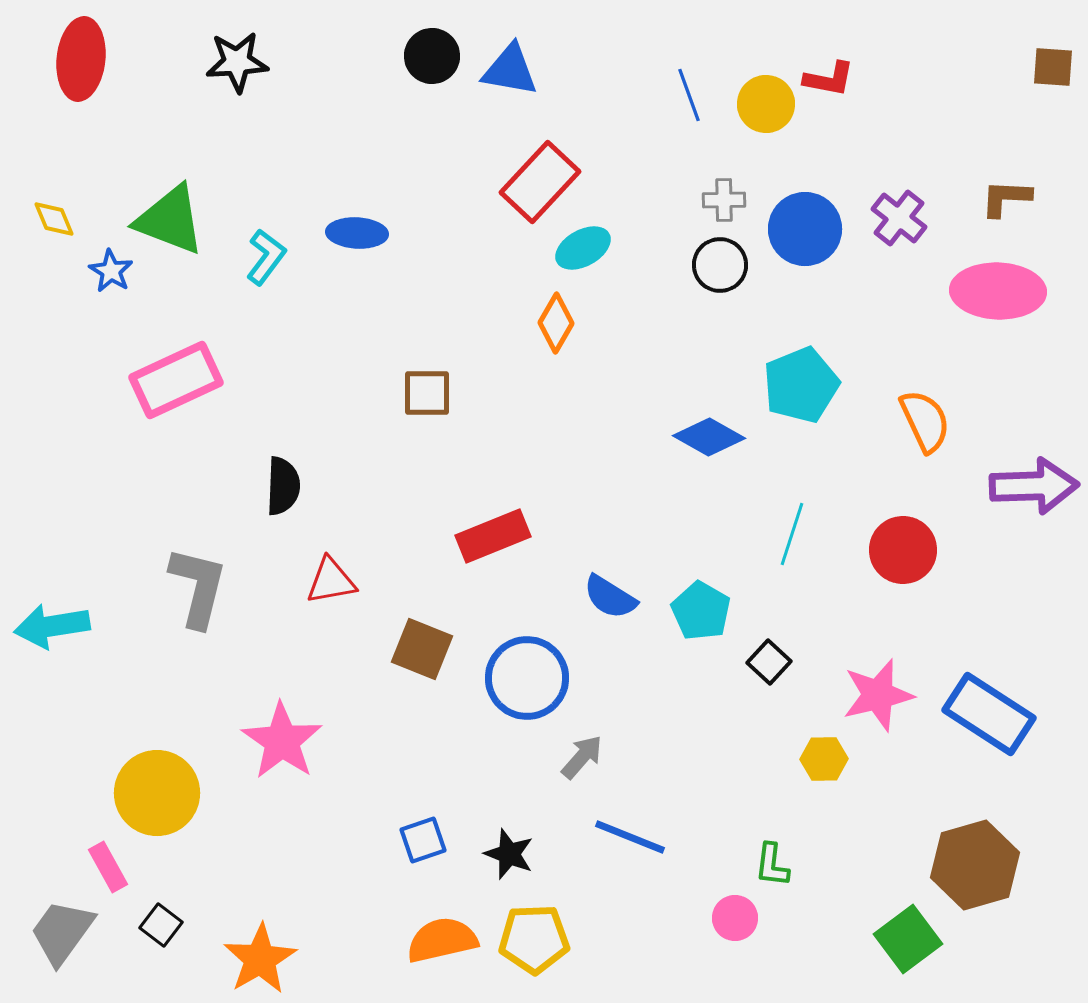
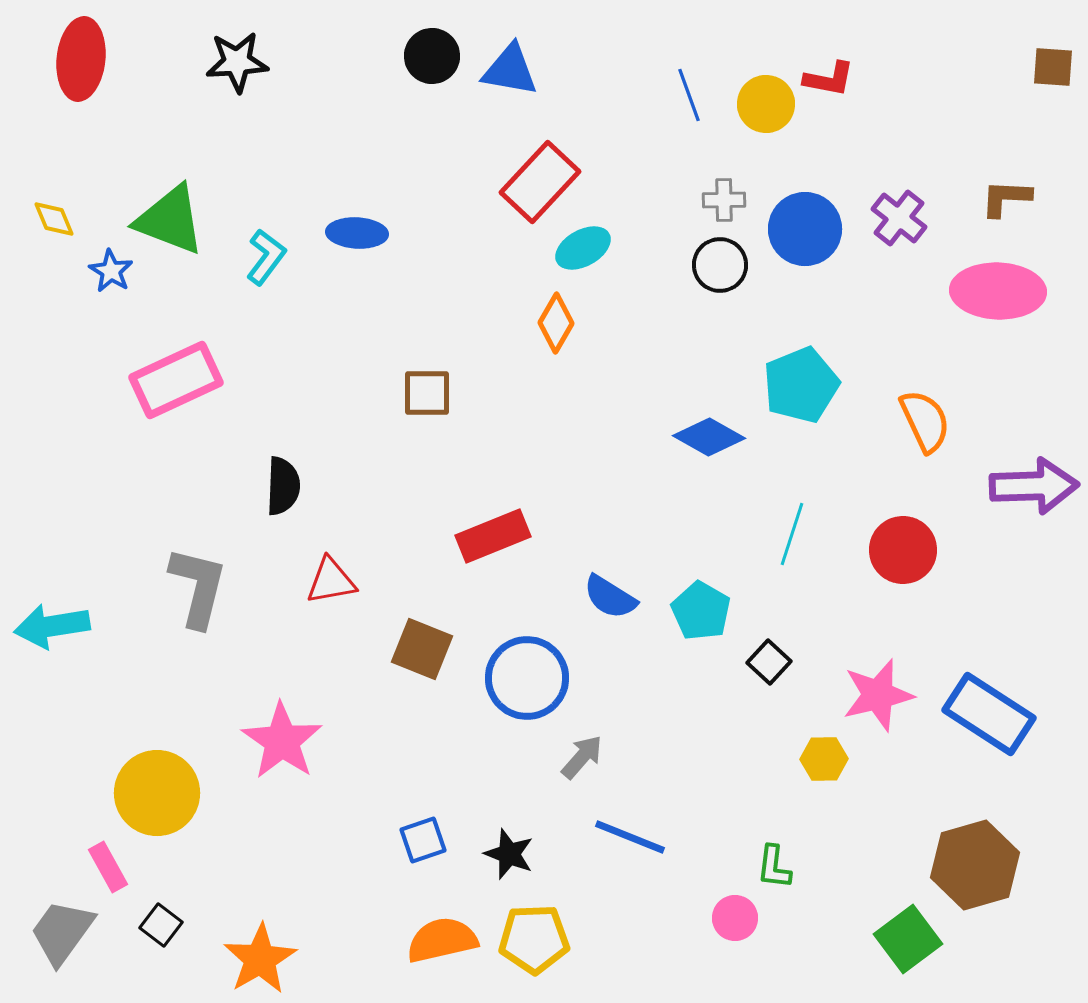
green L-shape at (772, 865): moved 2 px right, 2 px down
